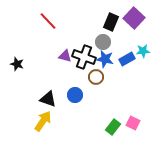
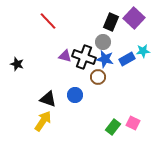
brown circle: moved 2 px right
